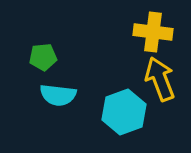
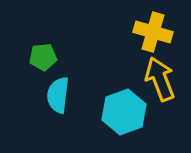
yellow cross: rotated 9 degrees clockwise
cyan semicircle: rotated 90 degrees clockwise
